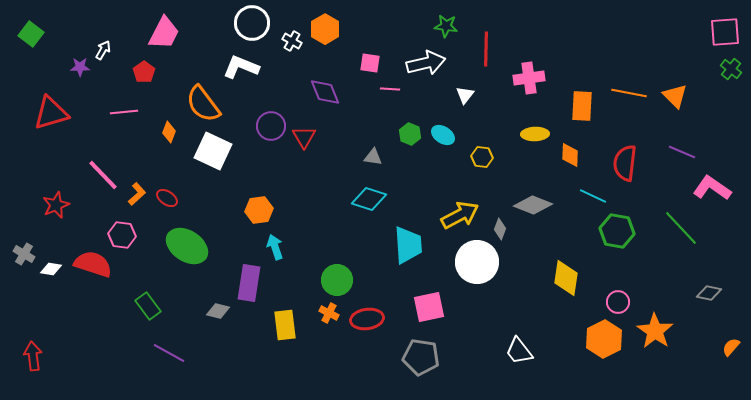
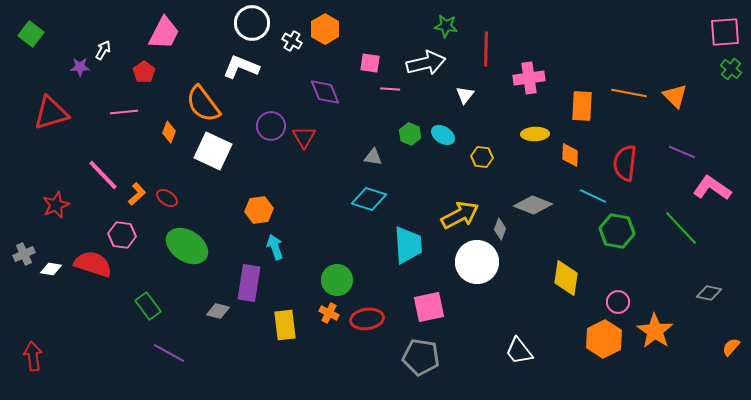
gray cross at (24, 254): rotated 35 degrees clockwise
